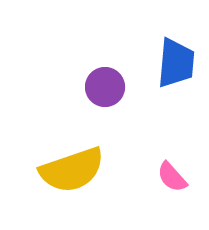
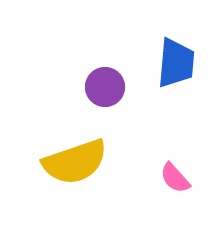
yellow semicircle: moved 3 px right, 8 px up
pink semicircle: moved 3 px right, 1 px down
